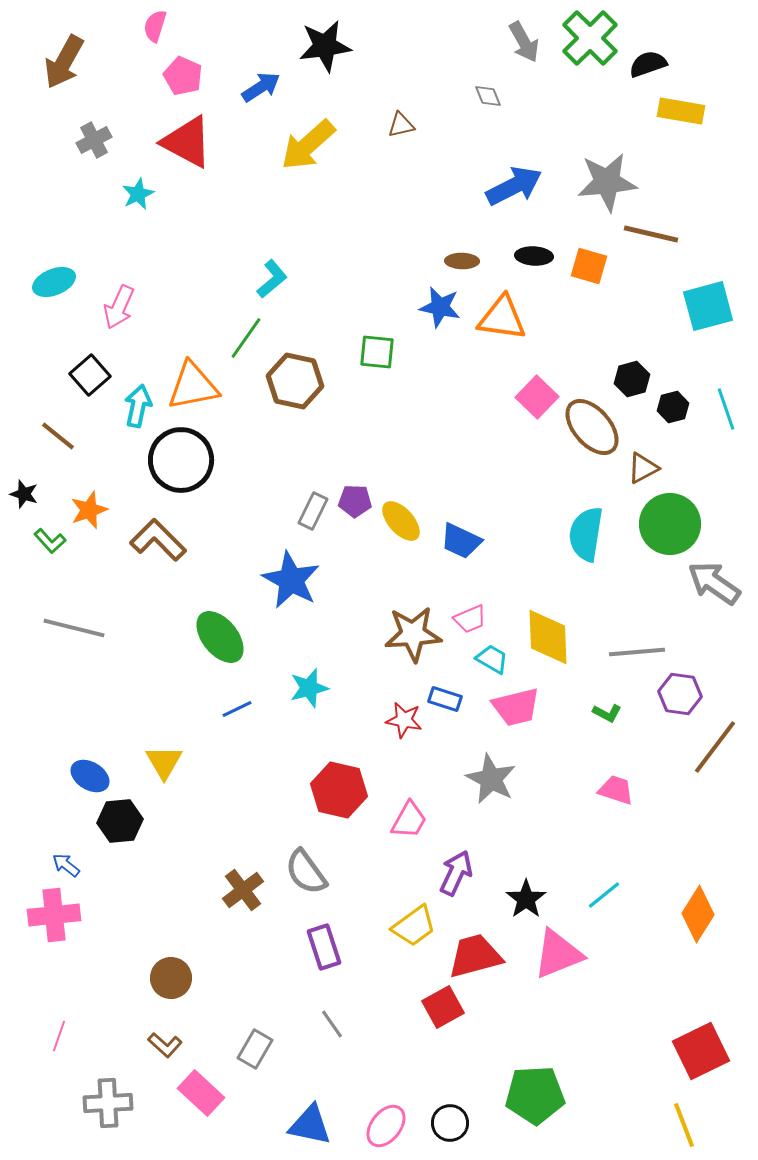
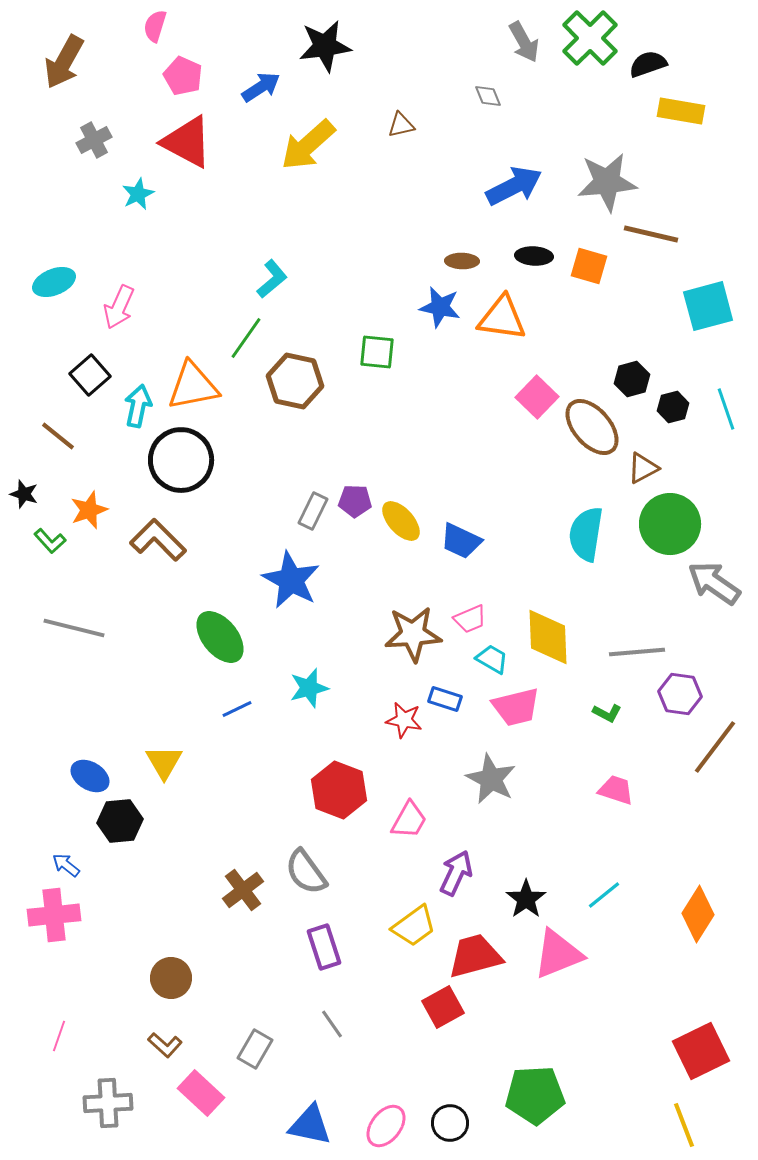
red hexagon at (339, 790): rotated 8 degrees clockwise
